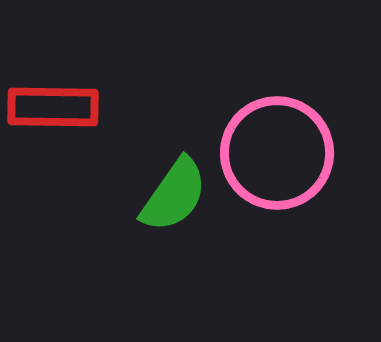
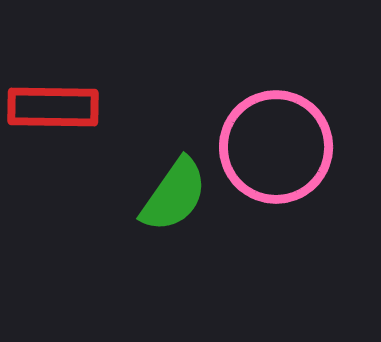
pink circle: moved 1 px left, 6 px up
